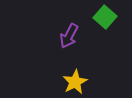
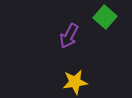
yellow star: rotated 20 degrees clockwise
